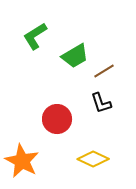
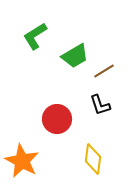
black L-shape: moved 1 px left, 2 px down
yellow diamond: rotated 72 degrees clockwise
